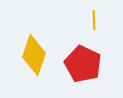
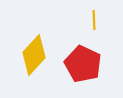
yellow diamond: rotated 24 degrees clockwise
